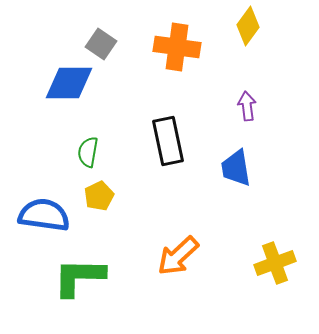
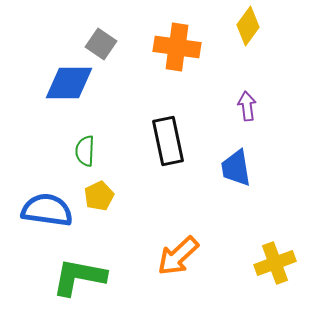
green semicircle: moved 3 px left, 1 px up; rotated 8 degrees counterclockwise
blue semicircle: moved 3 px right, 5 px up
green L-shape: rotated 10 degrees clockwise
